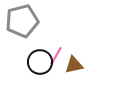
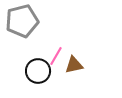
black circle: moved 2 px left, 9 px down
